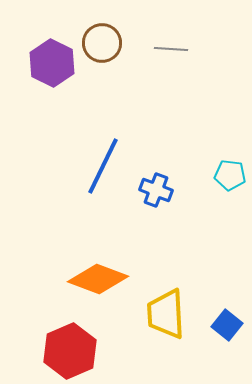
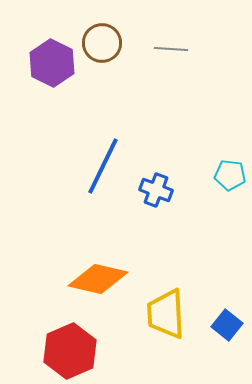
orange diamond: rotated 8 degrees counterclockwise
